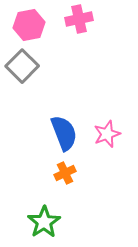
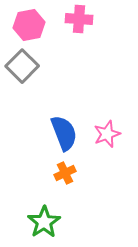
pink cross: rotated 16 degrees clockwise
